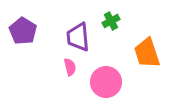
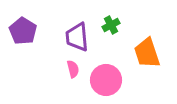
green cross: moved 4 px down
purple trapezoid: moved 1 px left
pink semicircle: moved 3 px right, 2 px down
pink circle: moved 2 px up
